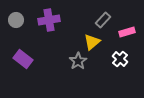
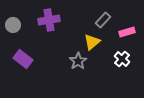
gray circle: moved 3 px left, 5 px down
white cross: moved 2 px right
